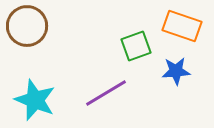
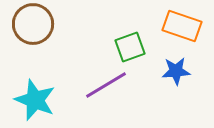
brown circle: moved 6 px right, 2 px up
green square: moved 6 px left, 1 px down
purple line: moved 8 px up
